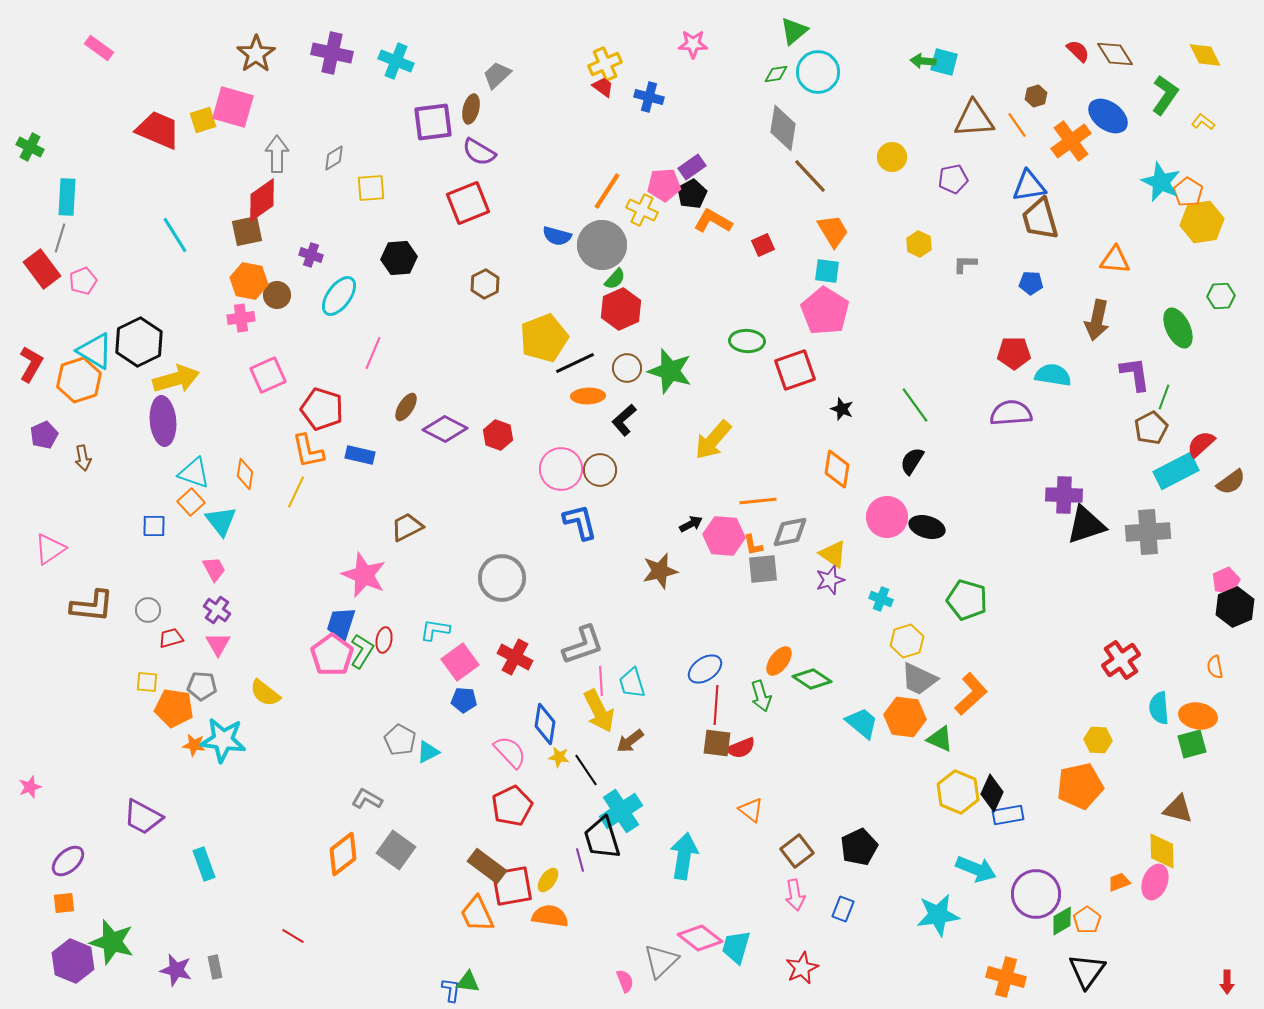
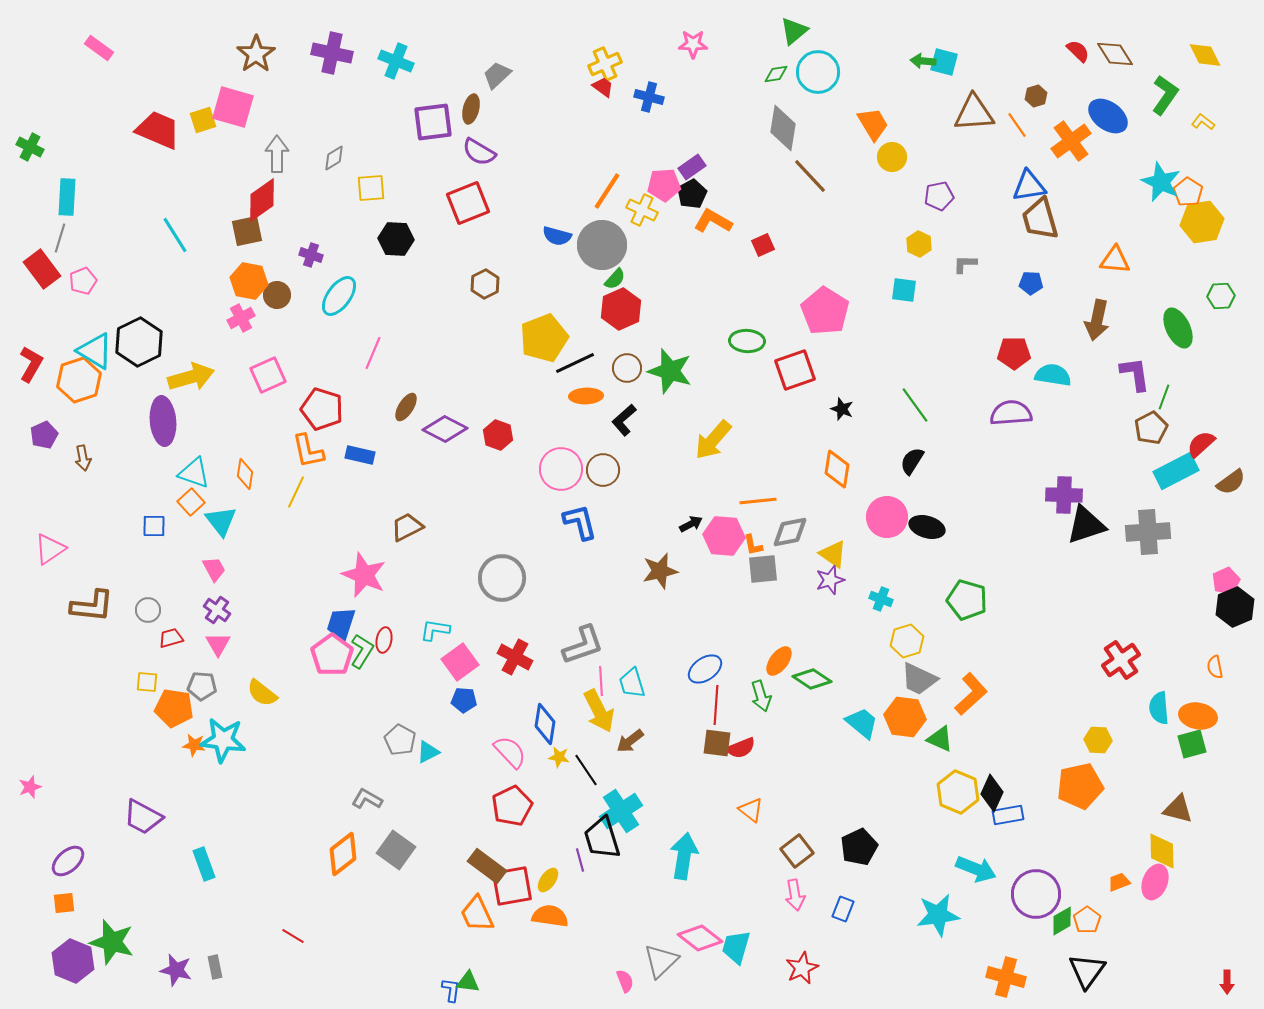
brown triangle at (974, 119): moved 6 px up
purple pentagon at (953, 179): moved 14 px left, 17 px down
orange trapezoid at (833, 231): moved 40 px right, 107 px up
black hexagon at (399, 258): moved 3 px left, 19 px up; rotated 8 degrees clockwise
cyan square at (827, 271): moved 77 px right, 19 px down
pink cross at (241, 318): rotated 20 degrees counterclockwise
yellow arrow at (176, 379): moved 15 px right, 2 px up
orange ellipse at (588, 396): moved 2 px left
brown circle at (600, 470): moved 3 px right
yellow semicircle at (265, 693): moved 3 px left
